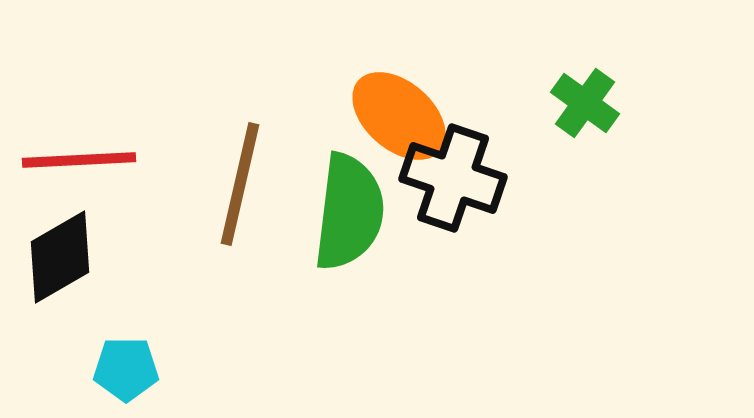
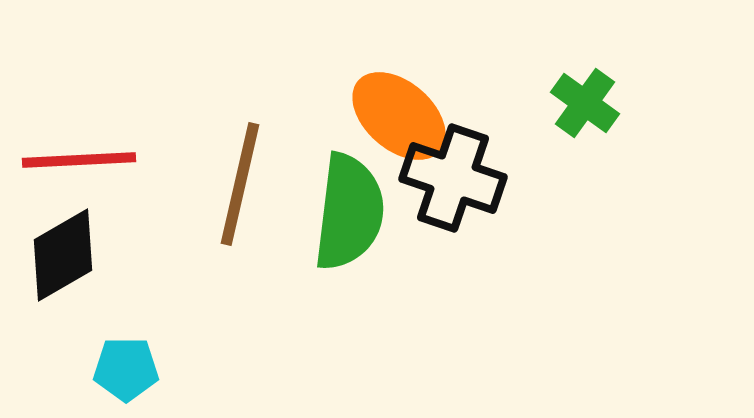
black diamond: moved 3 px right, 2 px up
